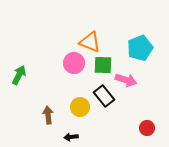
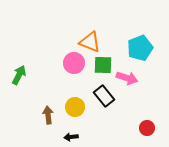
pink arrow: moved 1 px right, 2 px up
yellow circle: moved 5 px left
